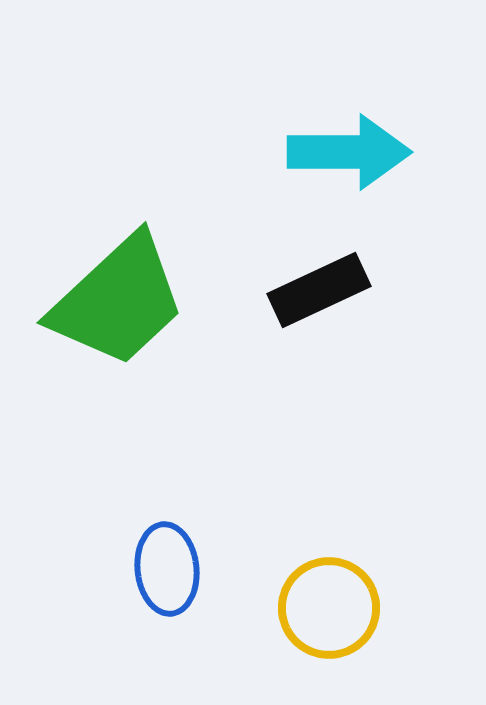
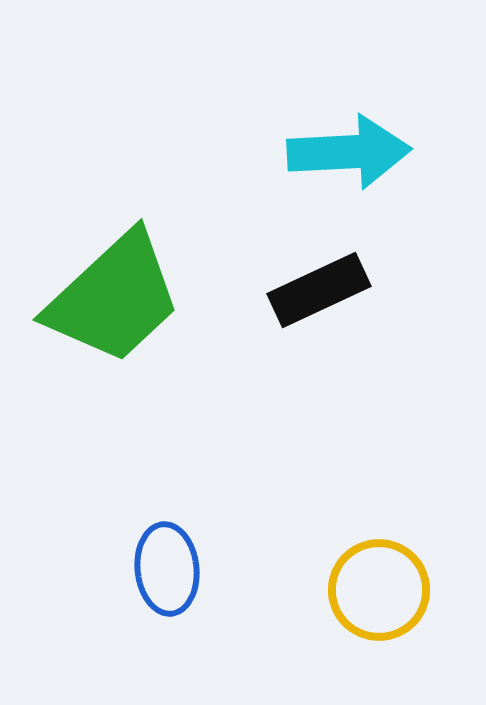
cyan arrow: rotated 3 degrees counterclockwise
green trapezoid: moved 4 px left, 3 px up
yellow circle: moved 50 px right, 18 px up
